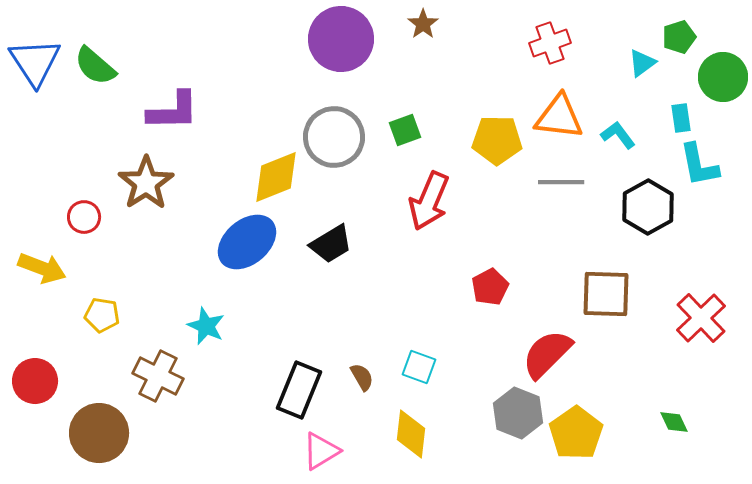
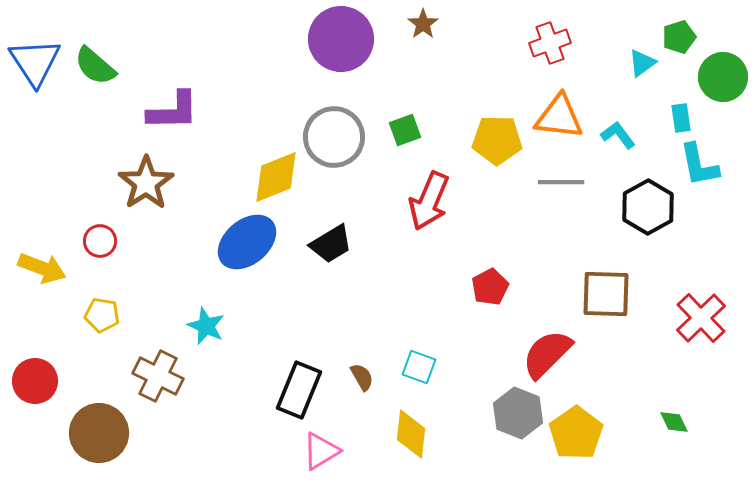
red circle at (84, 217): moved 16 px right, 24 px down
